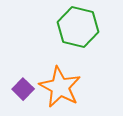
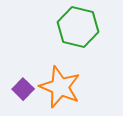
orange star: rotated 6 degrees counterclockwise
